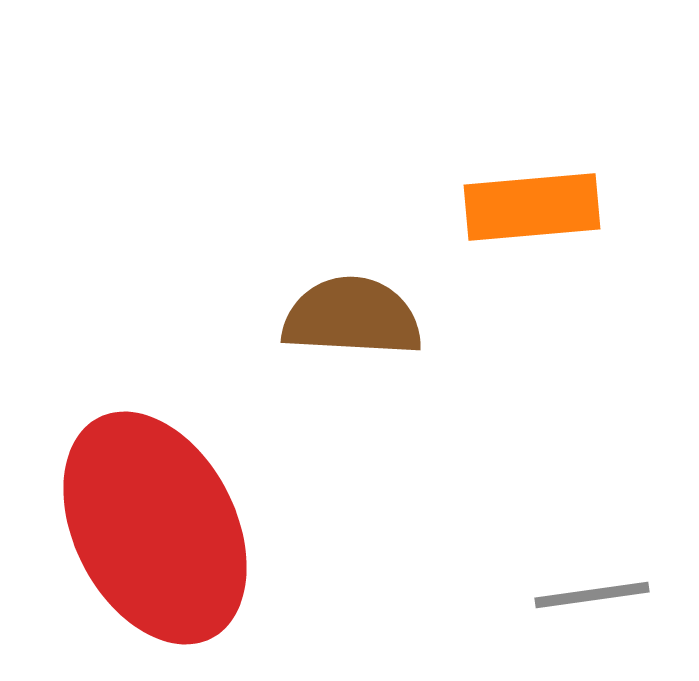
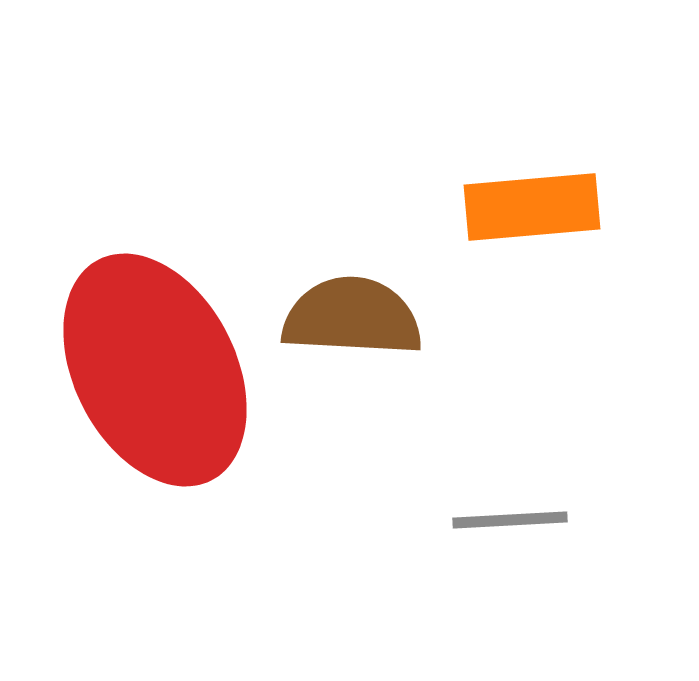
red ellipse: moved 158 px up
gray line: moved 82 px left, 75 px up; rotated 5 degrees clockwise
